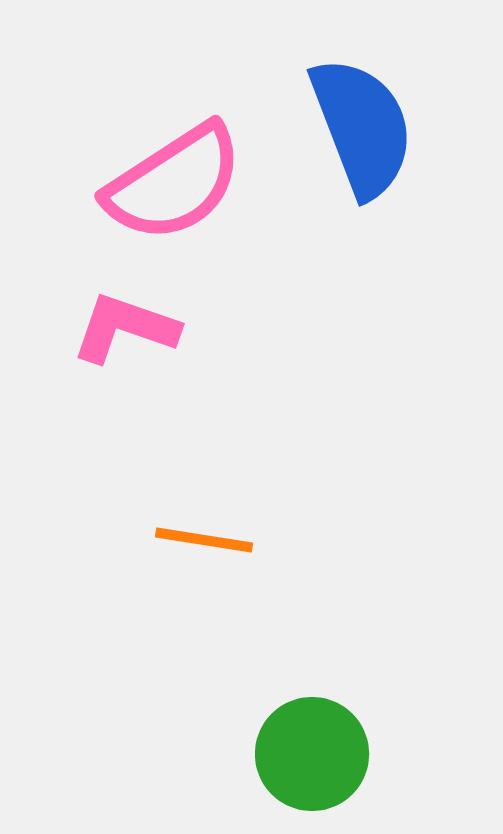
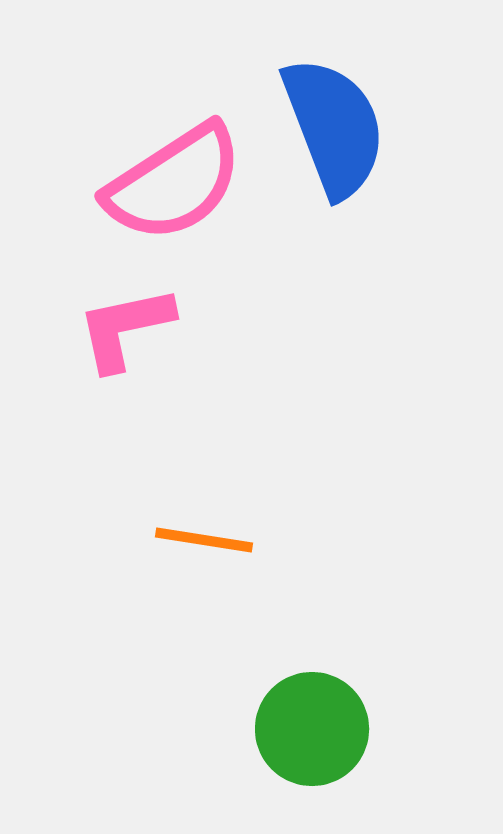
blue semicircle: moved 28 px left
pink L-shape: rotated 31 degrees counterclockwise
green circle: moved 25 px up
